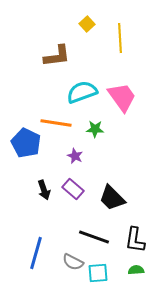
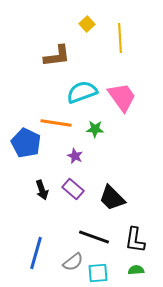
black arrow: moved 2 px left
gray semicircle: rotated 65 degrees counterclockwise
